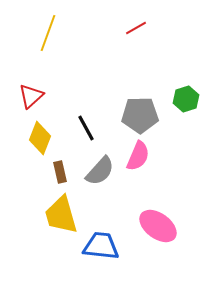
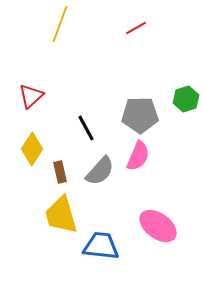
yellow line: moved 12 px right, 9 px up
yellow diamond: moved 8 px left, 11 px down; rotated 12 degrees clockwise
